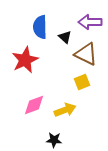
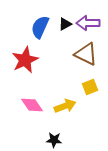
purple arrow: moved 2 px left, 1 px down
blue semicircle: rotated 25 degrees clockwise
black triangle: moved 13 px up; rotated 48 degrees clockwise
yellow square: moved 8 px right, 5 px down
pink diamond: moved 2 px left; rotated 75 degrees clockwise
yellow arrow: moved 4 px up
